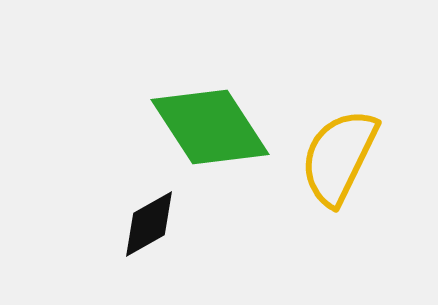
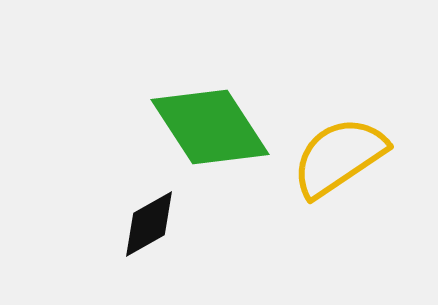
yellow semicircle: rotated 30 degrees clockwise
